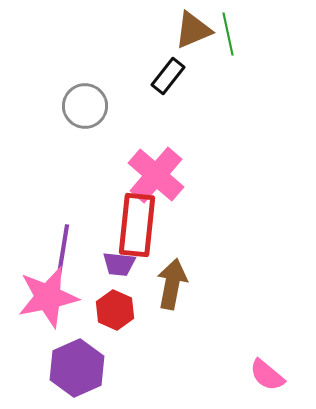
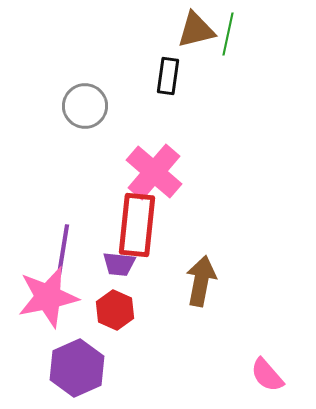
brown triangle: moved 3 px right; rotated 9 degrees clockwise
green line: rotated 24 degrees clockwise
black rectangle: rotated 30 degrees counterclockwise
pink cross: moved 2 px left, 3 px up
brown arrow: moved 29 px right, 3 px up
pink semicircle: rotated 9 degrees clockwise
